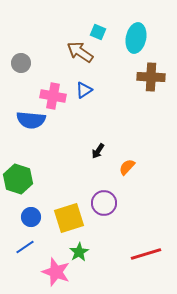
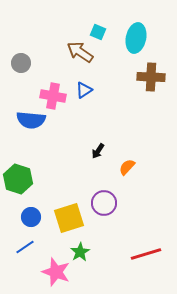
green star: moved 1 px right
